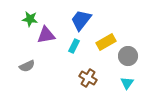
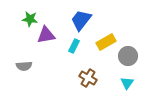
gray semicircle: moved 3 px left; rotated 21 degrees clockwise
